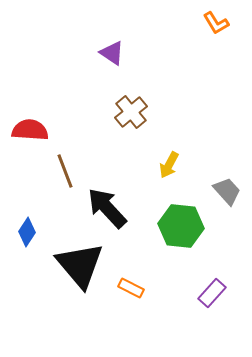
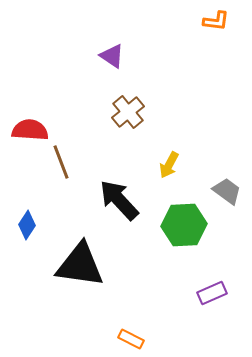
orange L-shape: moved 2 px up; rotated 52 degrees counterclockwise
purple triangle: moved 3 px down
brown cross: moved 3 px left
brown line: moved 4 px left, 9 px up
gray trapezoid: rotated 12 degrees counterclockwise
black arrow: moved 12 px right, 8 px up
green hexagon: moved 3 px right, 1 px up; rotated 9 degrees counterclockwise
blue diamond: moved 7 px up
black triangle: rotated 42 degrees counterclockwise
orange rectangle: moved 51 px down
purple rectangle: rotated 24 degrees clockwise
